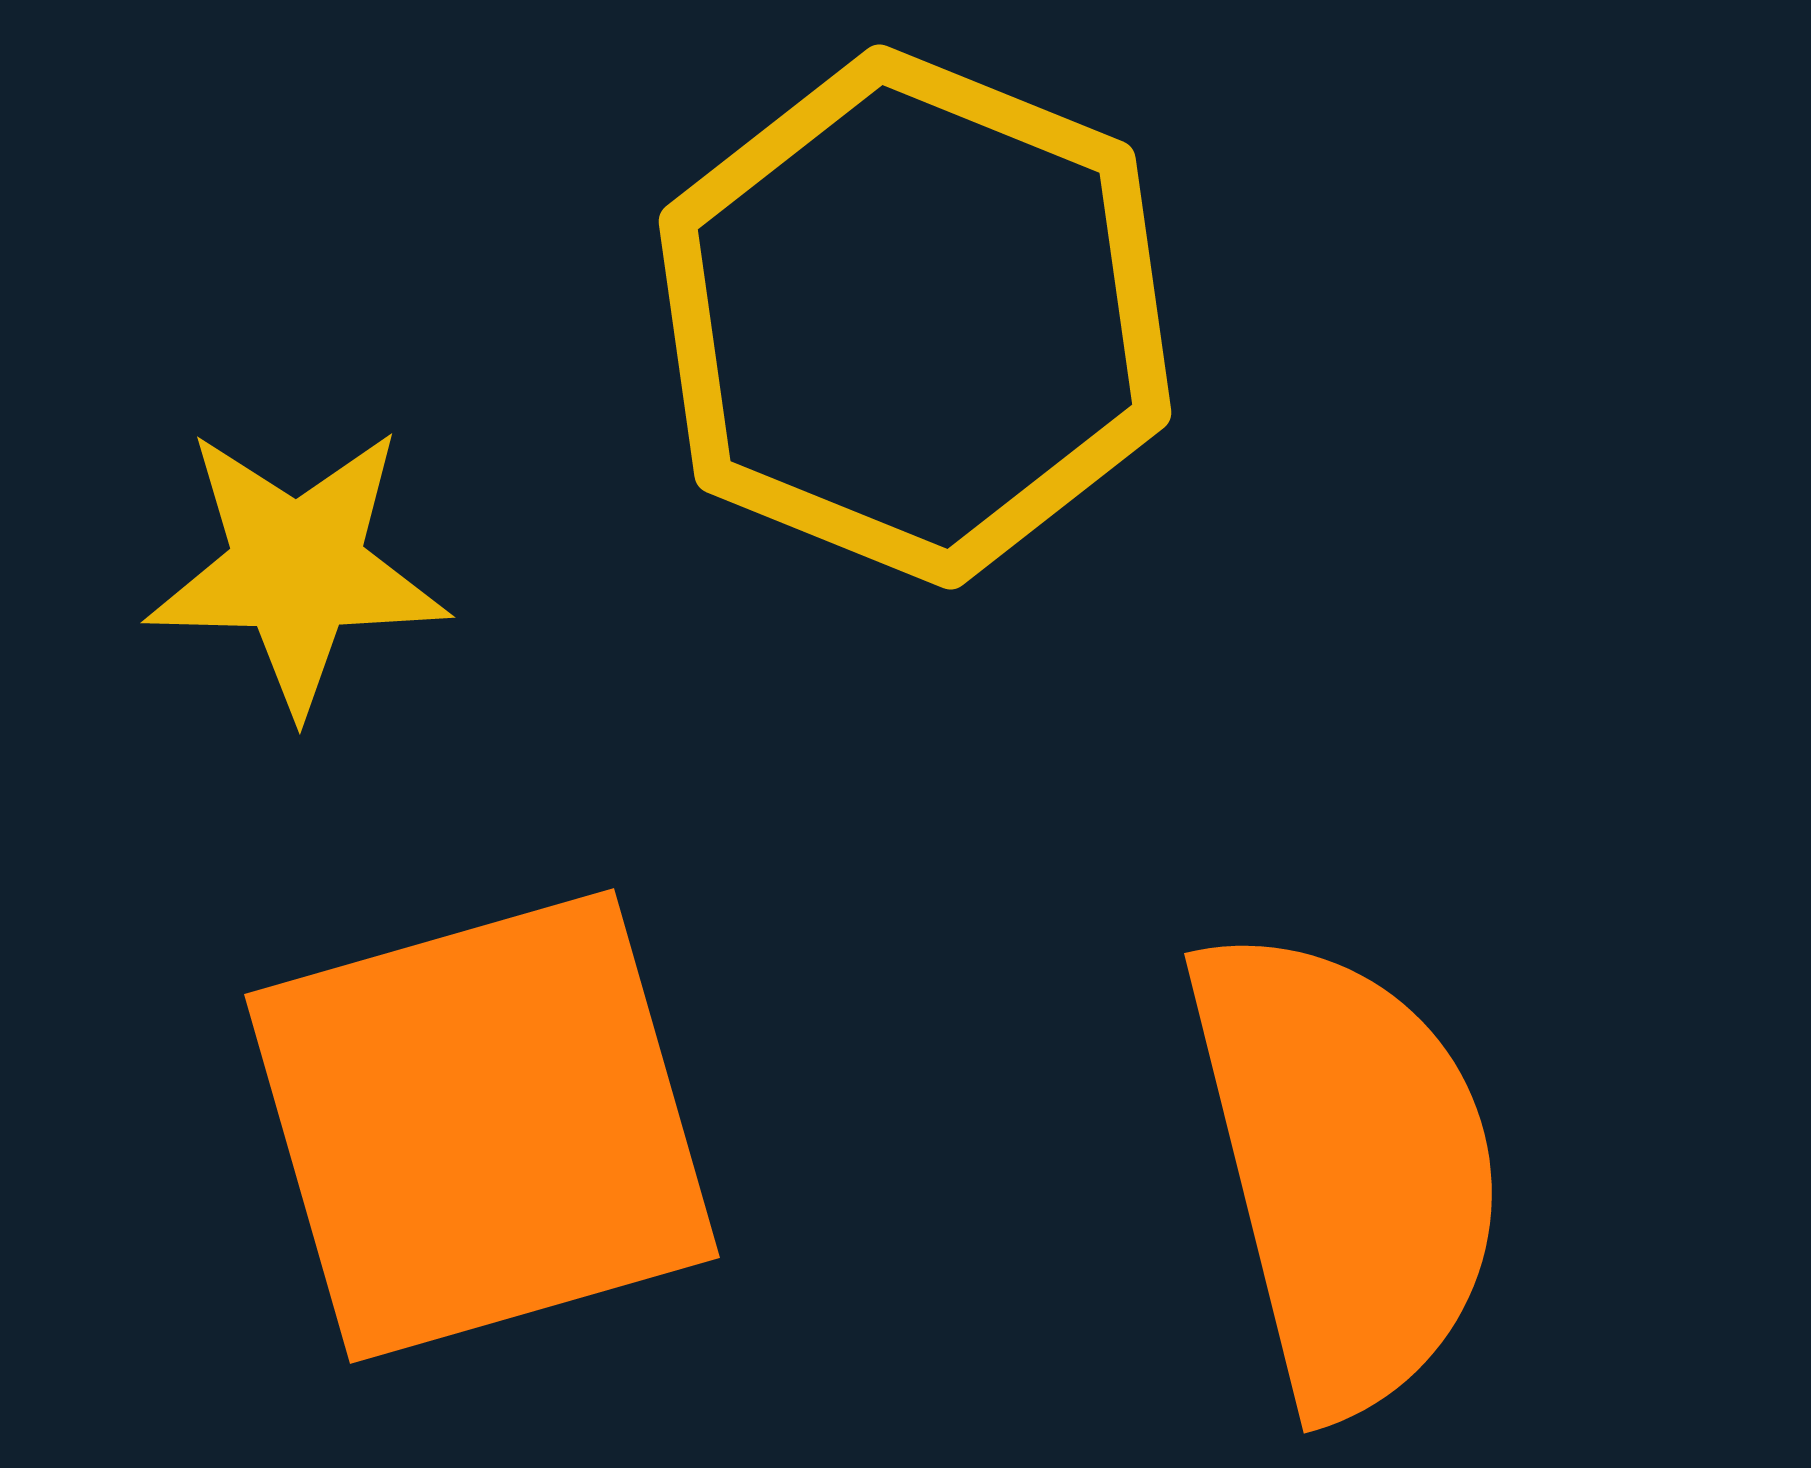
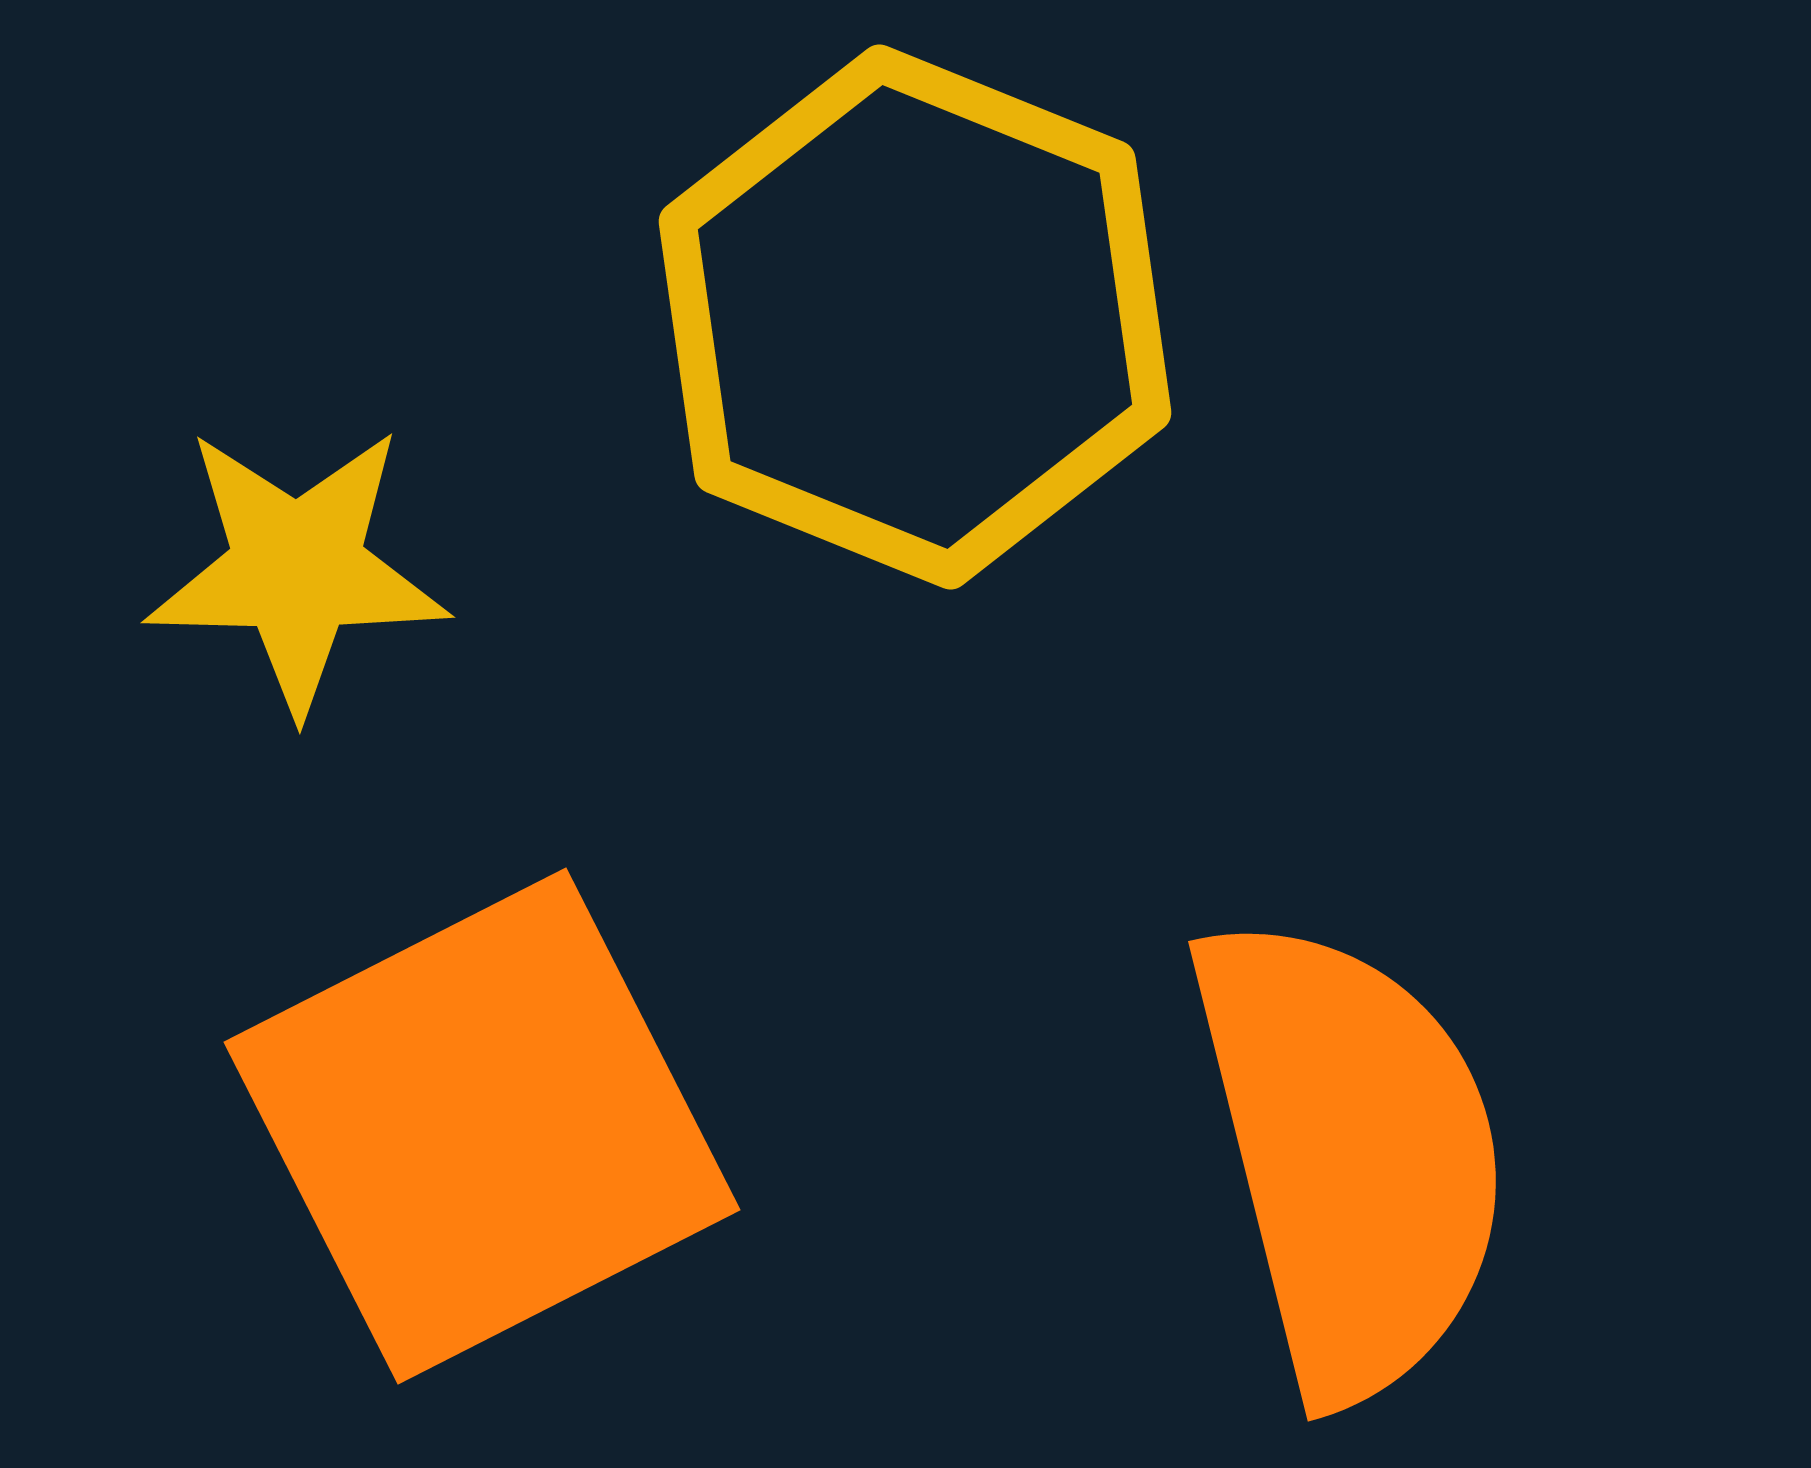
orange square: rotated 11 degrees counterclockwise
orange semicircle: moved 4 px right, 12 px up
